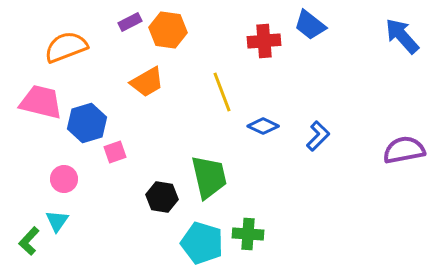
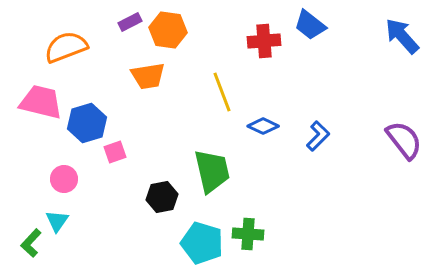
orange trapezoid: moved 1 px right, 6 px up; rotated 21 degrees clockwise
purple semicircle: moved 10 px up; rotated 63 degrees clockwise
green trapezoid: moved 3 px right, 6 px up
black hexagon: rotated 20 degrees counterclockwise
green L-shape: moved 2 px right, 2 px down
